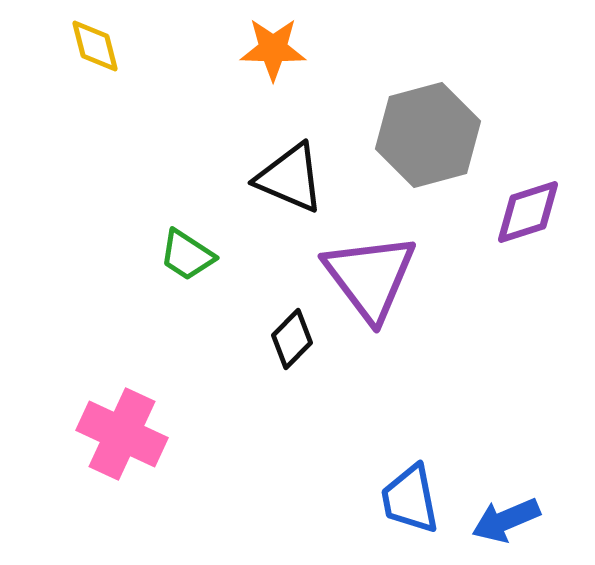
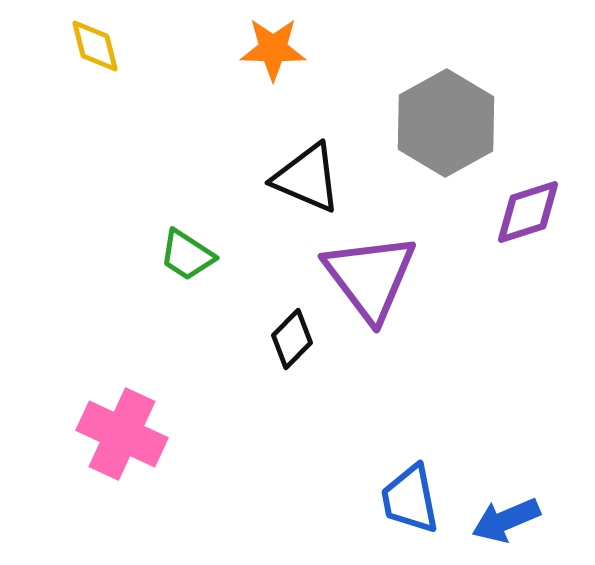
gray hexagon: moved 18 px right, 12 px up; rotated 14 degrees counterclockwise
black triangle: moved 17 px right
